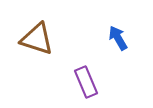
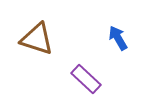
purple rectangle: moved 3 px up; rotated 24 degrees counterclockwise
